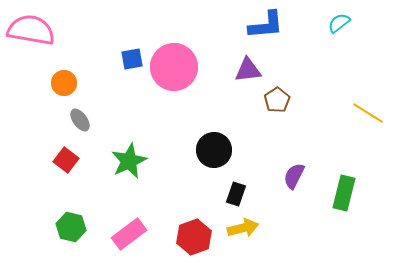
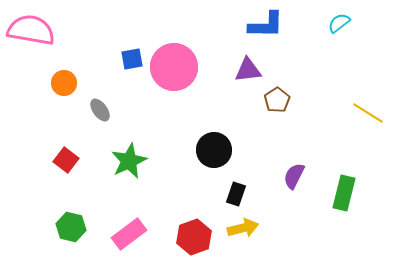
blue L-shape: rotated 6 degrees clockwise
gray ellipse: moved 20 px right, 10 px up
